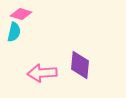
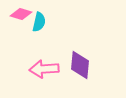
cyan semicircle: moved 25 px right, 10 px up
pink arrow: moved 2 px right, 4 px up
